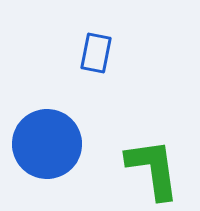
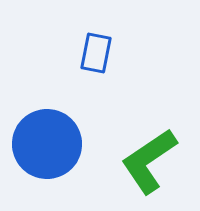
green L-shape: moved 4 px left, 8 px up; rotated 116 degrees counterclockwise
